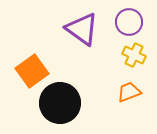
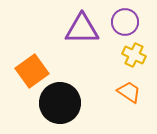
purple circle: moved 4 px left
purple triangle: rotated 36 degrees counterclockwise
orange trapezoid: rotated 55 degrees clockwise
